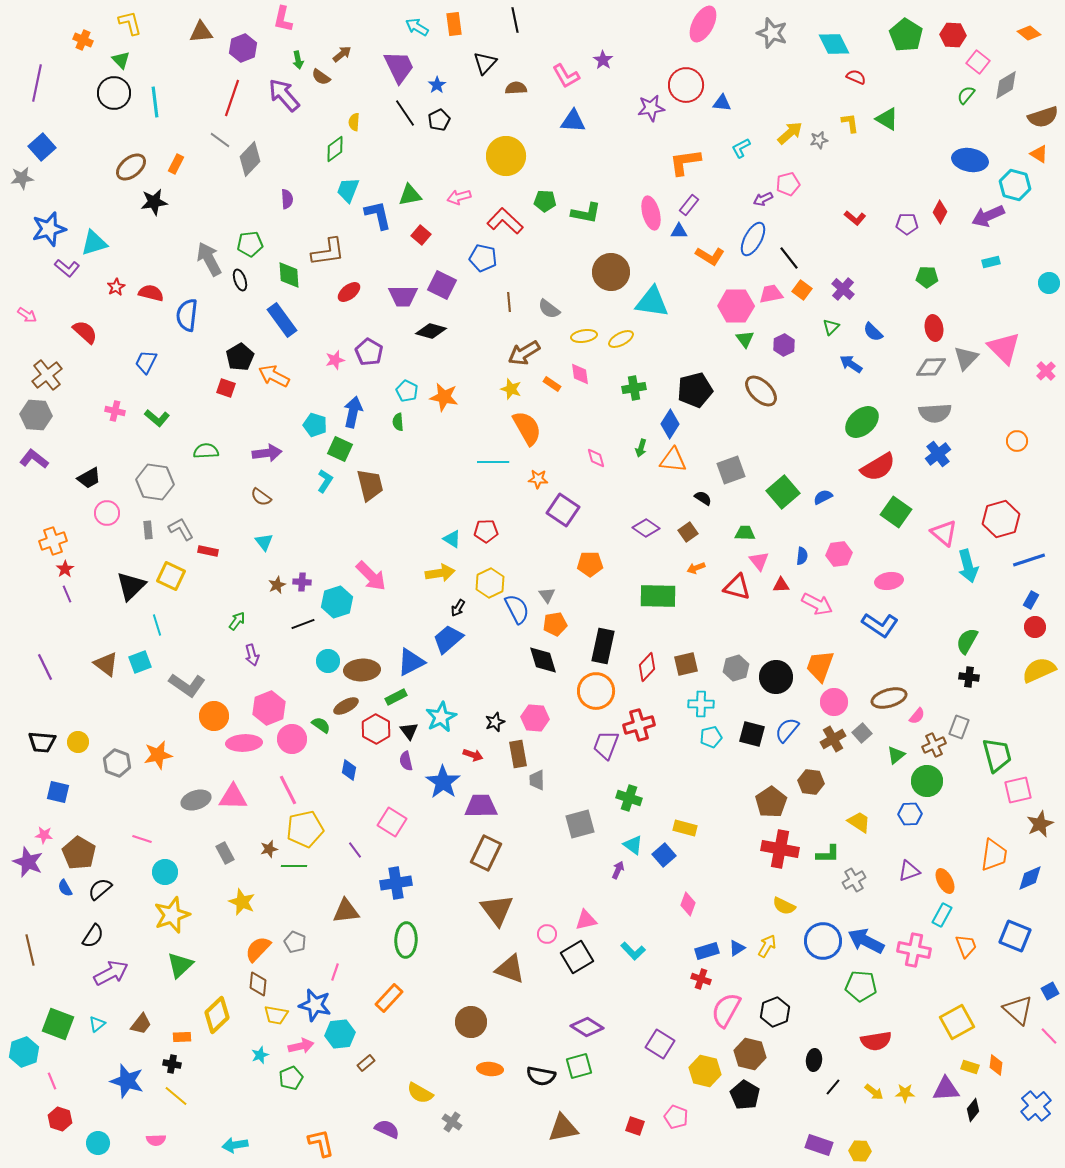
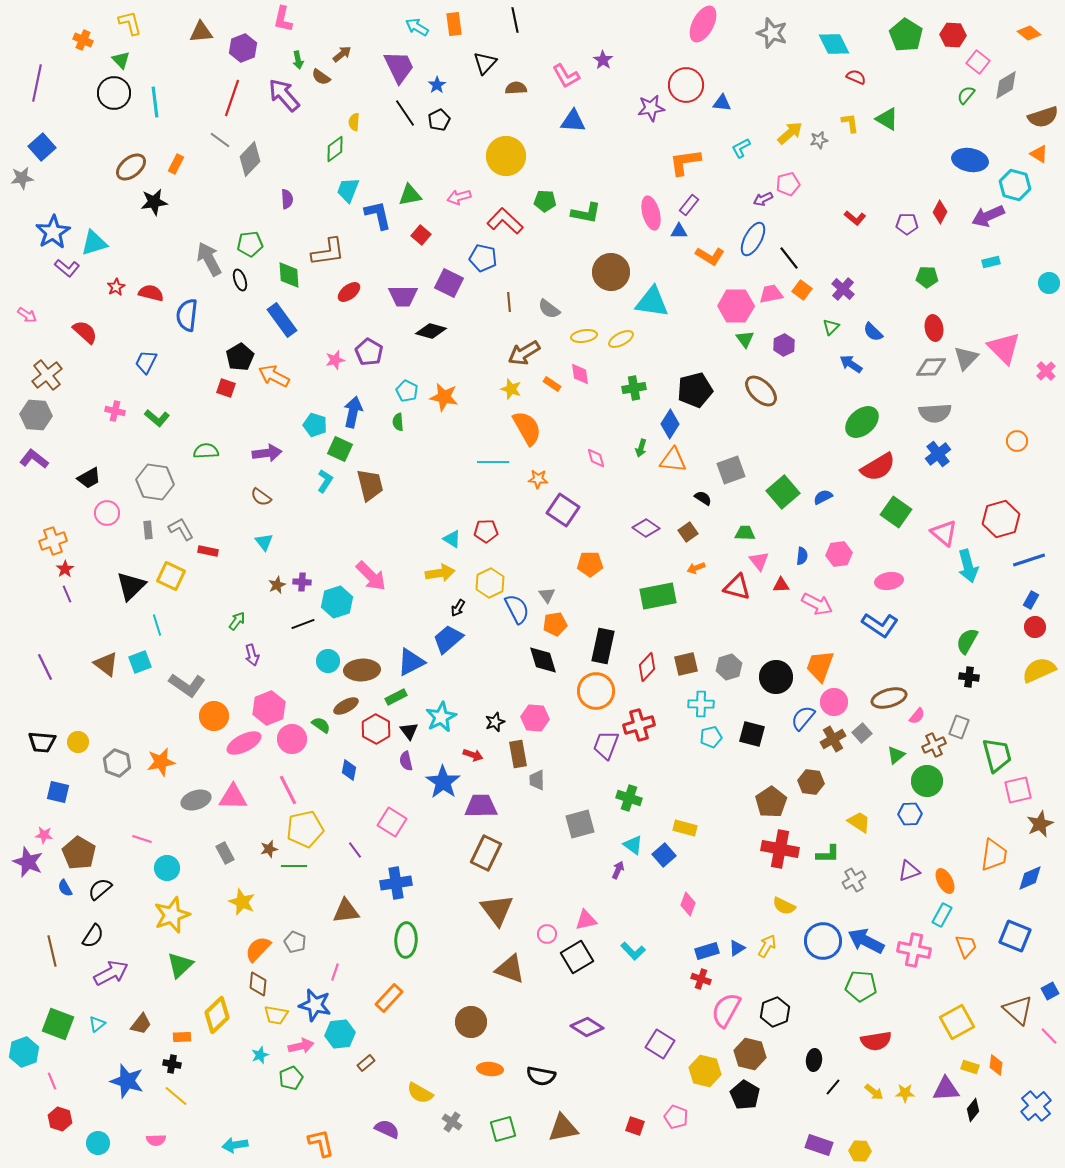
blue star at (49, 229): moved 4 px right, 3 px down; rotated 16 degrees counterclockwise
purple square at (442, 285): moved 7 px right, 2 px up
green rectangle at (658, 596): rotated 12 degrees counterclockwise
gray hexagon at (736, 668): moved 7 px left, 1 px up
blue semicircle at (787, 730): moved 16 px right, 12 px up
pink ellipse at (244, 743): rotated 24 degrees counterclockwise
orange star at (158, 755): moved 3 px right, 7 px down
cyan circle at (165, 872): moved 2 px right, 4 px up
brown line at (30, 950): moved 22 px right, 1 px down
green square at (579, 1066): moved 76 px left, 63 px down
